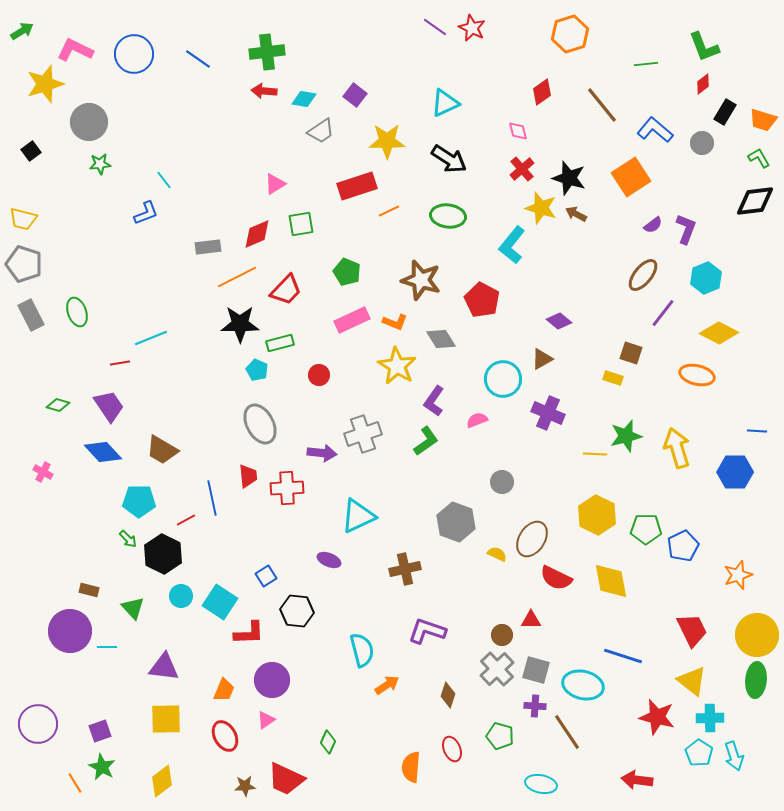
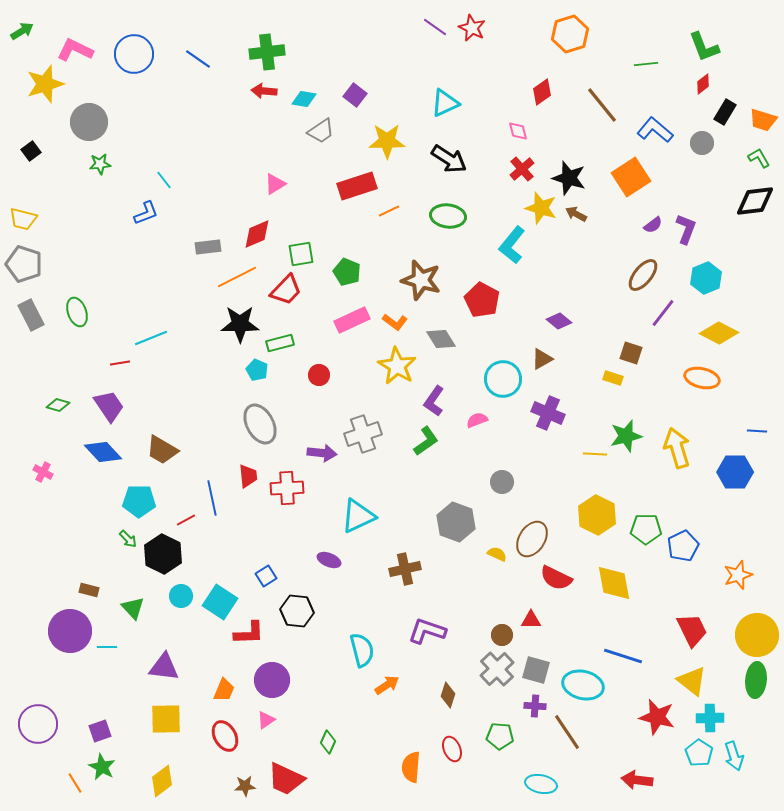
green square at (301, 224): moved 30 px down
orange L-shape at (395, 322): rotated 15 degrees clockwise
orange ellipse at (697, 375): moved 5 px right, 3 px down
yellow diamond at (611, 581): moved 3 px right, 2 px down
green pentagon at (500, 736): rotated 12 degrees counterclockwise
